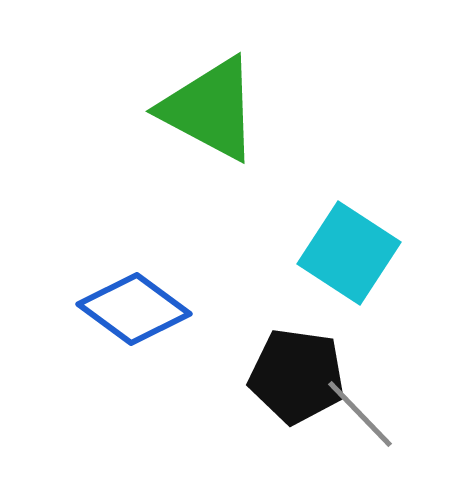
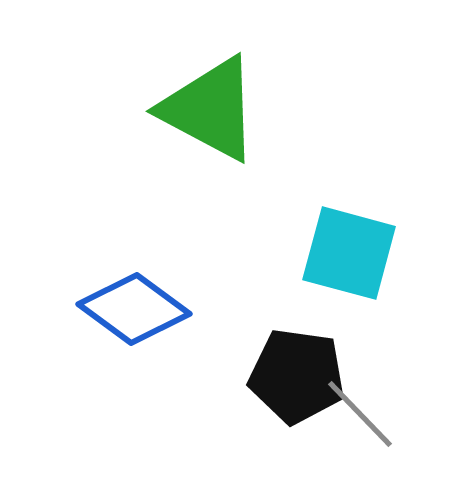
cyan square: rotated 18 degrees counterclockwise
